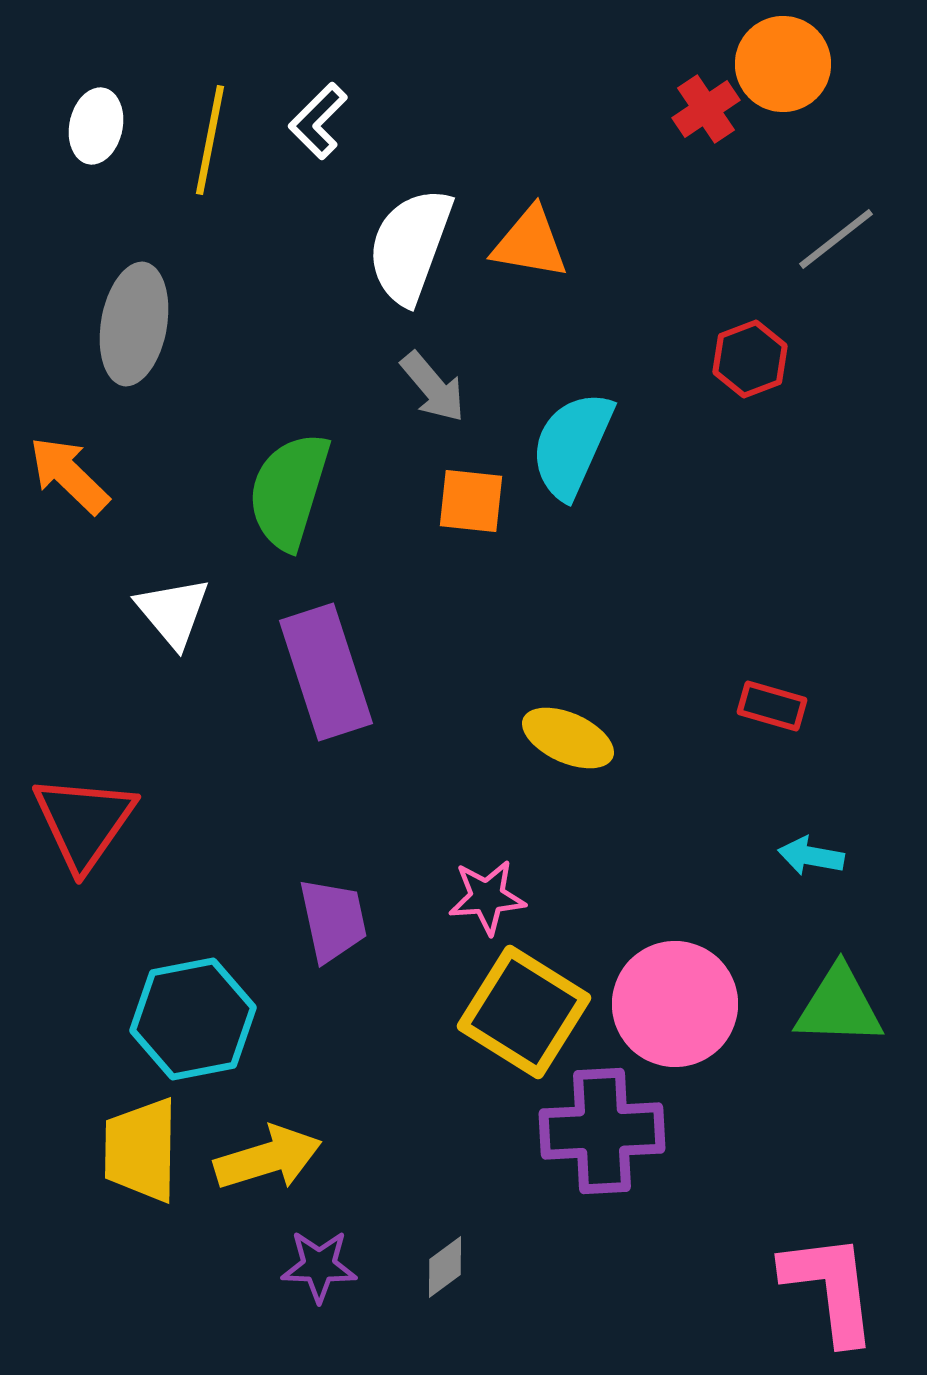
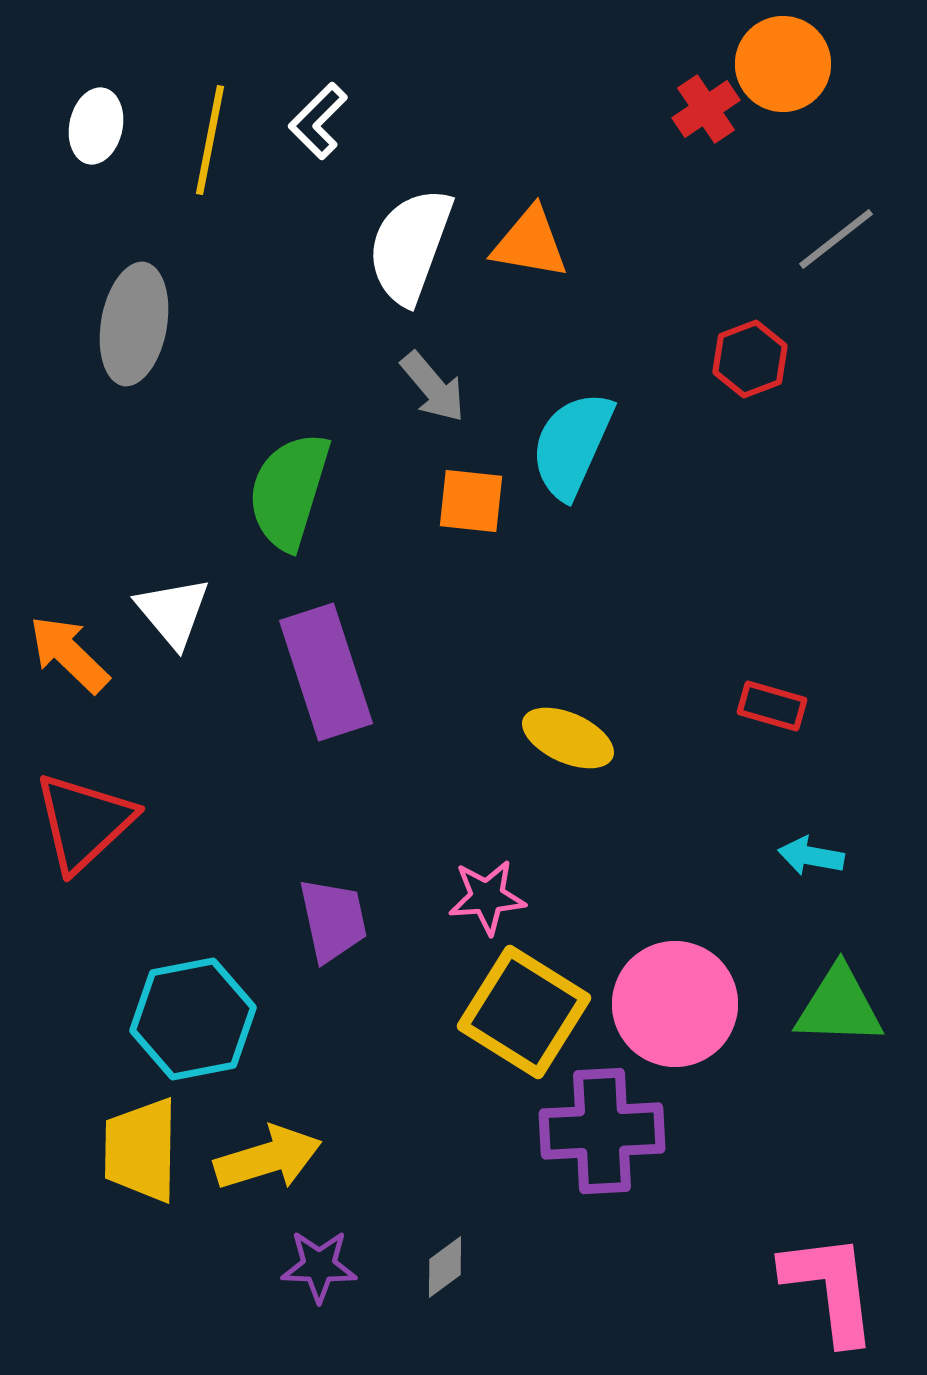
orange arrow: moved 179 px down
red triangle: rotated 12 degrees clockwise
